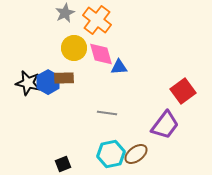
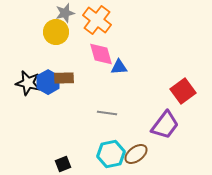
gray star: rotated 12 degrees clockwise
yellow circle: moved 18 px left, 16 px up
